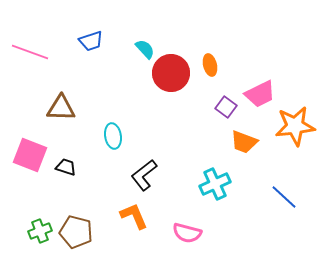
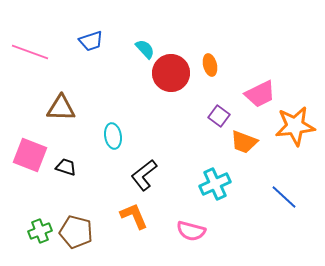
purple square: moved 7 px left, 9 px down
pink semicircle: moved 4 px right, 2 px up
